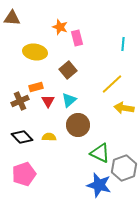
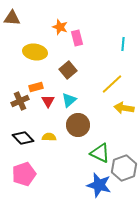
black diamond: moved 1 px right, 1 px down
